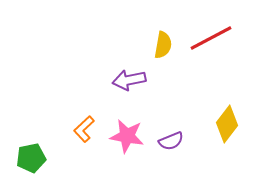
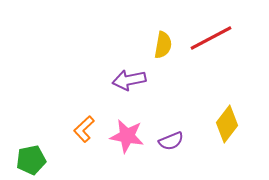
green pentagon: moved 2 px down
